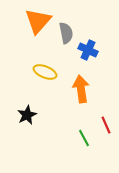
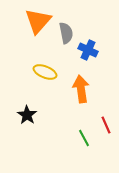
black star: rotated 12 degrees counterclockwise
